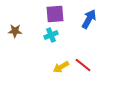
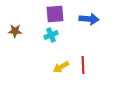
blue arrow: rotated 66 degrees clockwise
red line: rotated 48 degrees clockwise
